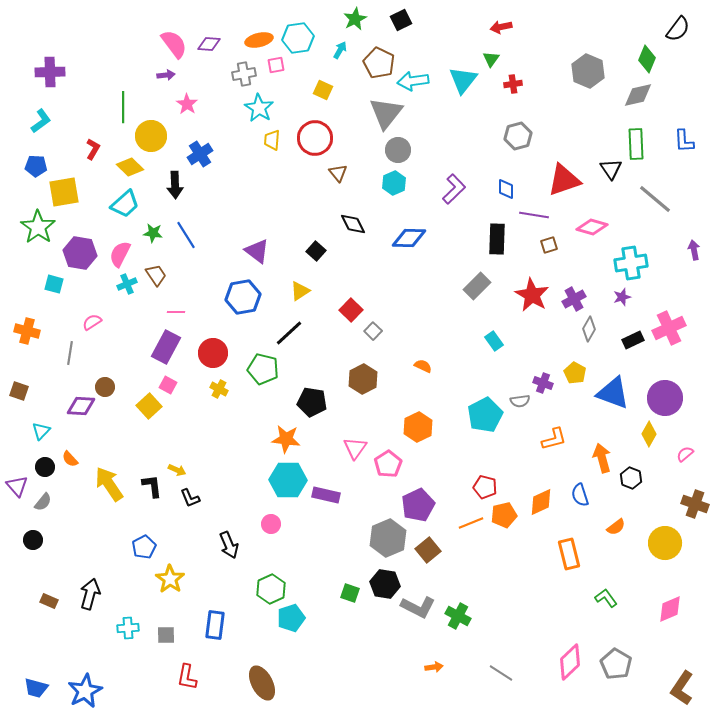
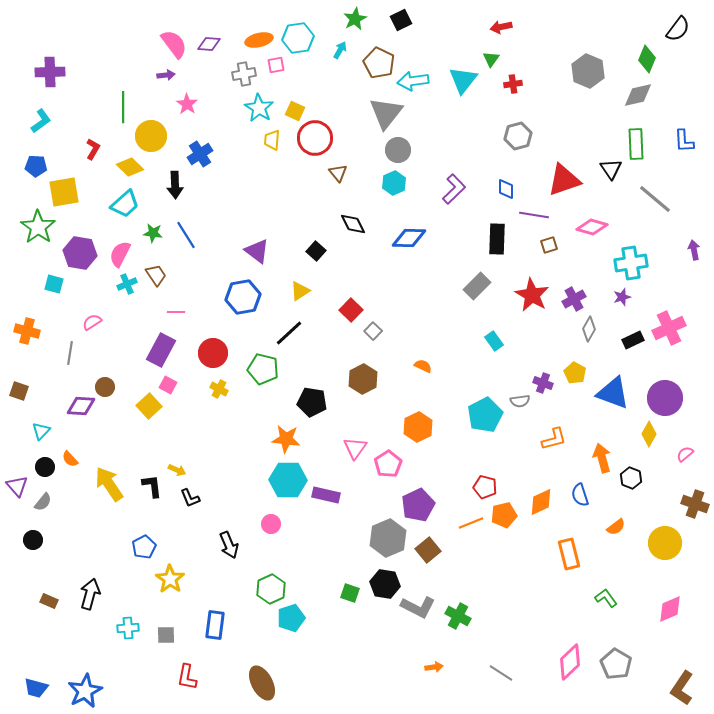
yellow square at (323, 90): moved 28 px left, 21 px down
purple rectangle at (166, 347): moved 5 px left, 3 px down
